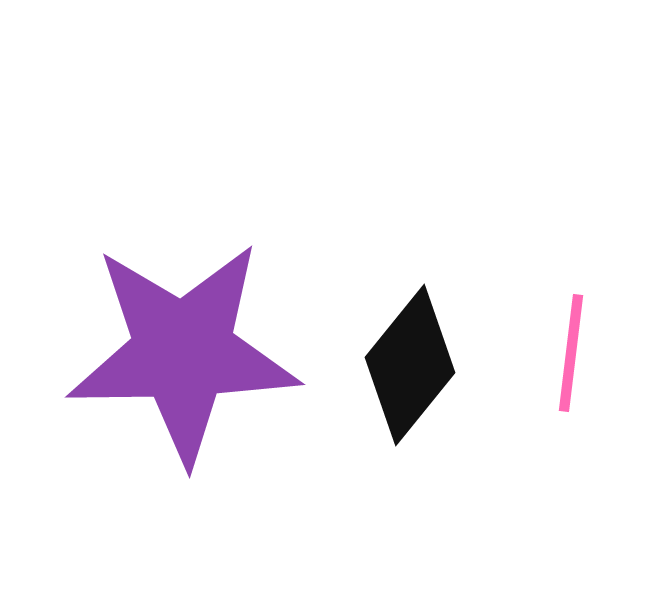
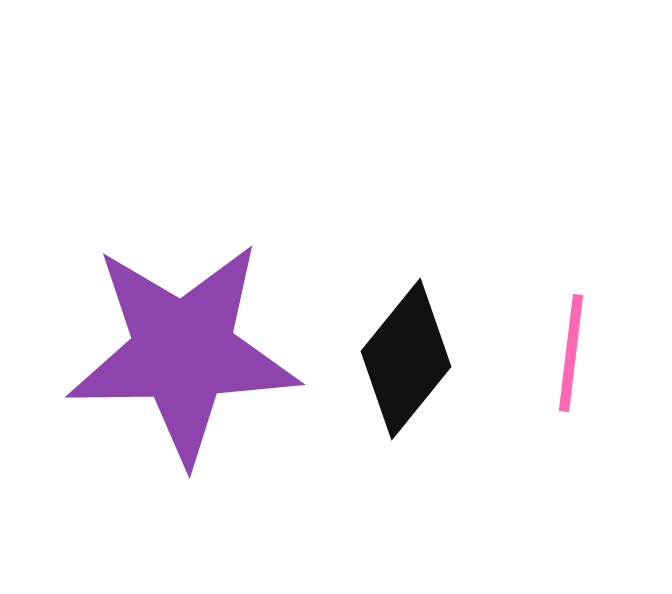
black diamond: moved 4 px left, 6 px up
